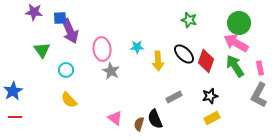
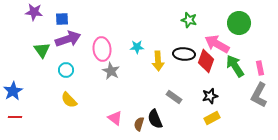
blue square: moved 2 px right, 1 px down
purple arrow: moved 2 px left, 8 px down; rotated 85 degrees counterclockwise
pink arrow: moved 19 px left, 1 px down
black ellipse: rotated 40 degrees counterclockwise
gray rectangle: rotated 63 degrees clockwise
